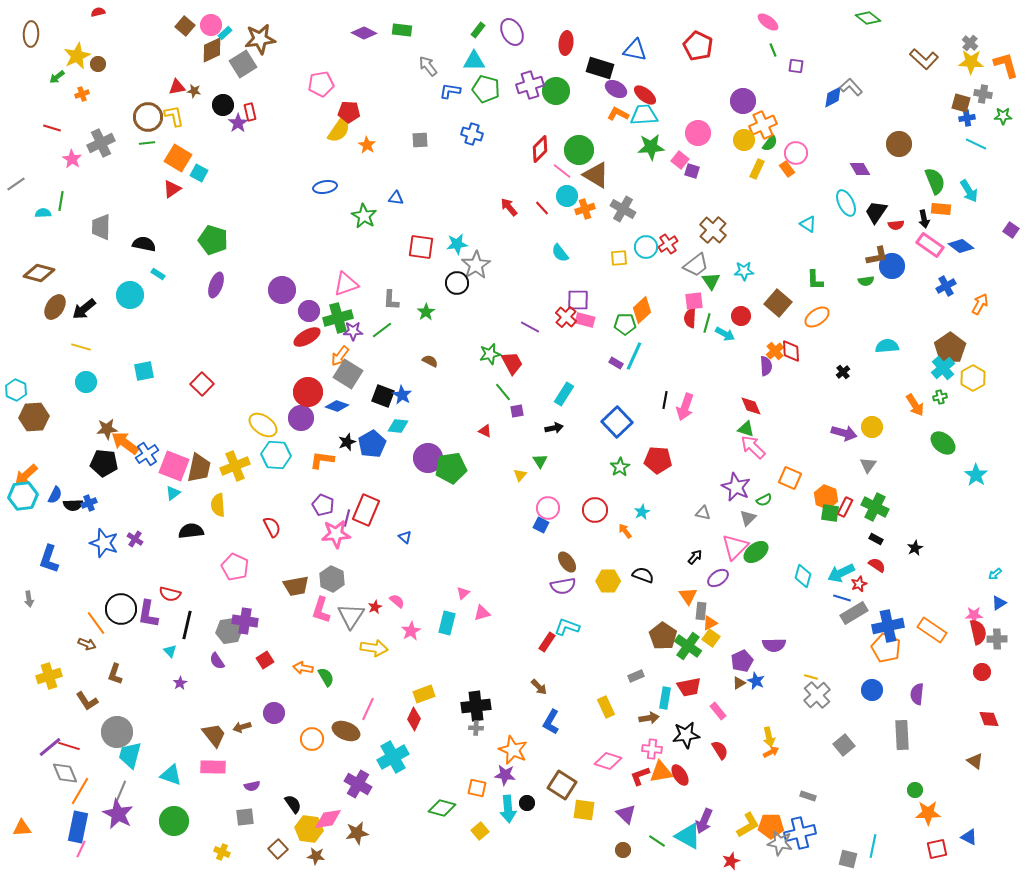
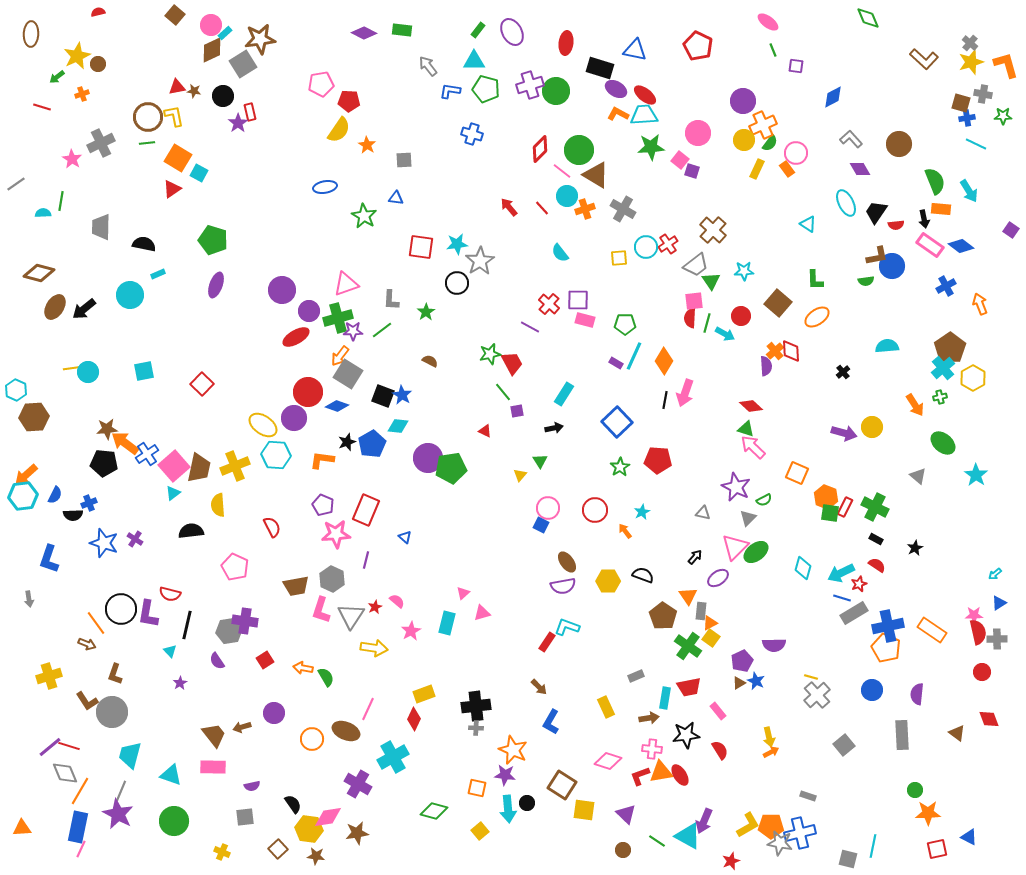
green diamond at (868, 18): rotated 30 degrees clockwise
brown square at (185, 26): moved 10 px left, 11 px up
yellow star at (971, 62): rotated 20 degrees counterclockwise
gray L-shape at (851, 87): moved 52 px down
black circle at (223, 105): moved 9 px up
red pentagon at (349, 112): moved 11 px up
red line at (52, 128): moved 10 px left, 21 px up
gray square at (420, 140): moved 16 px left, 20 px down
gray star at (476, 265): moved 4 px right, 4 px up
cyan rectangle at (158, 274): rotated 56 degrees counterclockwise
orange arrow at (980, 304): rotated 50 degrees counterclockwise
orange diamond at (642, 310): moved 22 px right, 51 px down; rotated 16 degrees counterclockwise
red cross at (566, 317): moved 17 px left, 13 px up
red ellipse at (307, 337): moved 11 px left
yellow line at (81, 347): moved 8 px left, 21 px down; rotated 24 degrees counterclockwise
cyan circle at (86, 382): moved 2 px right, 10 px up
red diamond at (751, 406): rotated 25 degrees counterclockwise
pink arrow at (685, 407): moved 14 px up
purple circle at (301, 418): moved 7 px left
gray triangle at (868, 465): moved 50 px right, 11 px down; rotated 24 degrees counterclockwise
pink square at (174, 466): rotated 28 degrees clockwise
orange square at (790, 478): moved 7 px right, 5 px up
black semicircle at (73, 505): moved 10 px down
purple line at (347, 518): moved 19 px right, 42 px down
cyan diamond at (803, 576): moved 8 px up
brown pentagon at (663, 636): moved 20 px up
gray circle at (117, 732): moved 5 px left, 20 px up
brown triangle at (975, 761): moved 18 px left, 28 px up
green diamond at (442, 808): moved 8 px left, 3 px down
pink diamond at (328, 819): moved 2 px up
